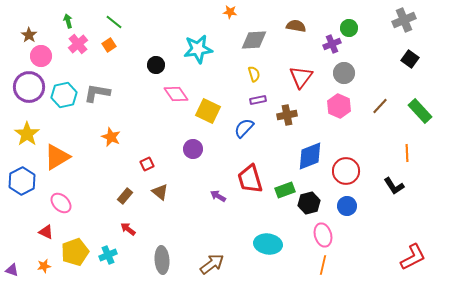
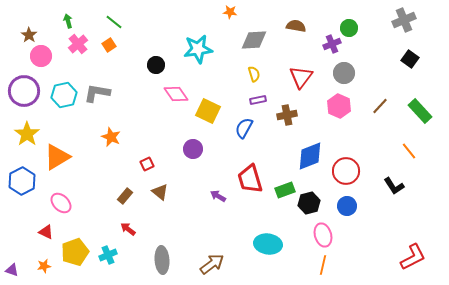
purple circle at (29, 87): moved 5 px left, 4 px down
blue semicircle at (244, 128): rotated 15 degrees counterclockwise
orange line at (407, 153): moved 2 px right, 2 px up; rotated 36 degrees counterclockwise
